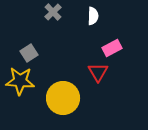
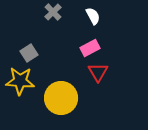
white semicircle: rotated 30 degrees counterclockwise
pink rectangle: moved 22 px left
yellow circle: moved 2 px left
